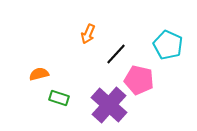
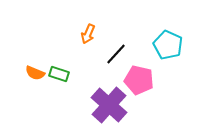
orange semicircle: moved 4 px left, 1 px up; rotated 144 degrees counterclockwise
green rectangle: moved 24 px up
